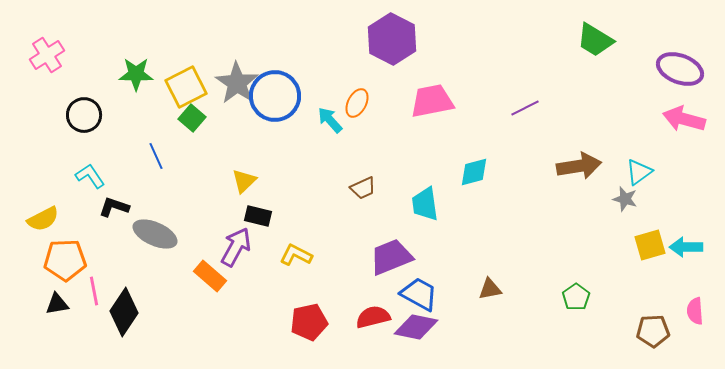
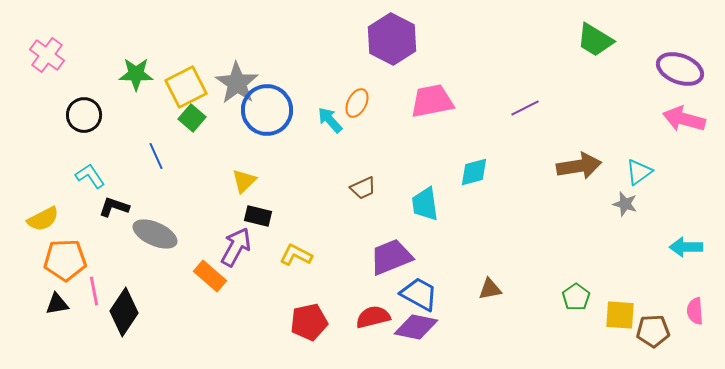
pink cross at (47, 55): rotated 20 degrees counterclockwise
blue circle at (275, 96): moved 8 px left, 14 px down
gray star at (625, 199): moved 5 px down
yellow square at (650, 245): moved 30 px left, 70 px down; rotated 20 degrees clockwise
